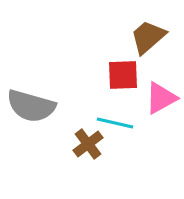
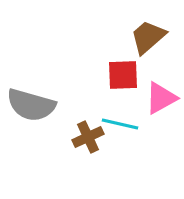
gray semicircle: moved 1 px up
cyan line: moved 5 px right, 1 px down
brown cross: moved 7 px up; rotated 12 degrees clockwise
